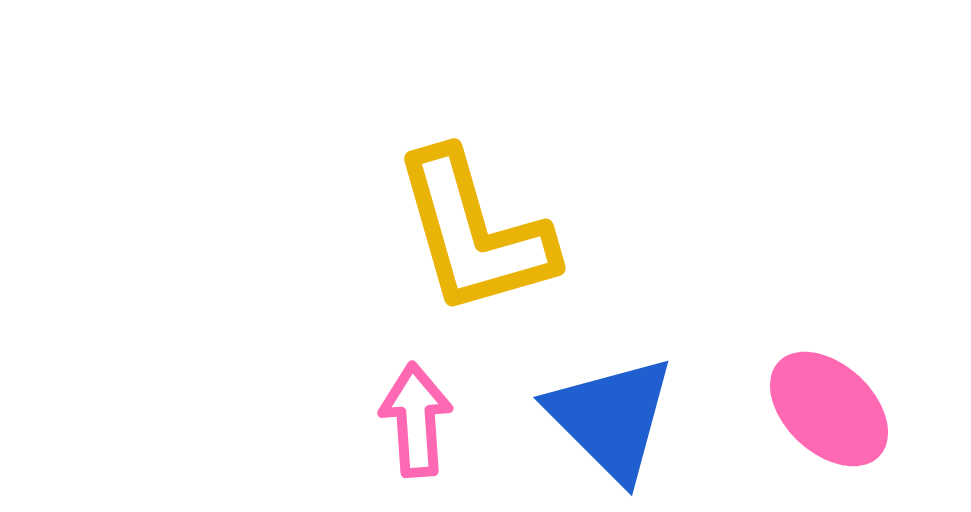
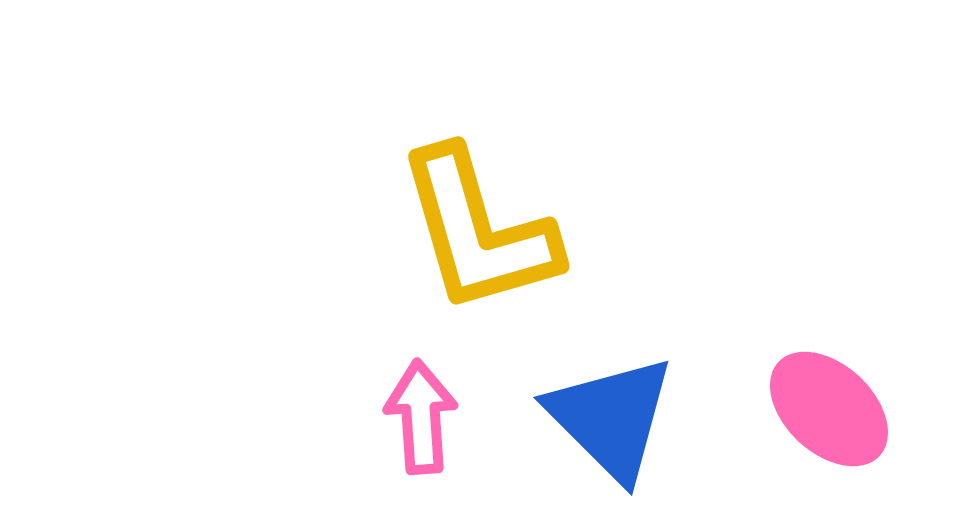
yellow L-shape: moved 4 px right, 2 px up
pink arrow: moved 5 px right, 3 px up
